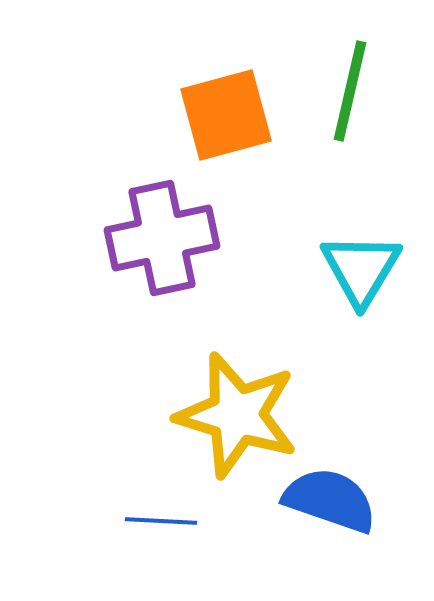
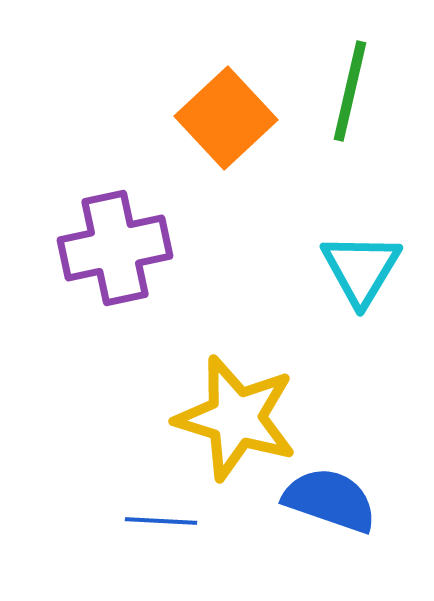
orange square: moved 3 px down; rotated 28 degrees counterclockwise
purple cross: moved 47 px left, 10 px down
yellow star: moved 1 px left, 3 px down
